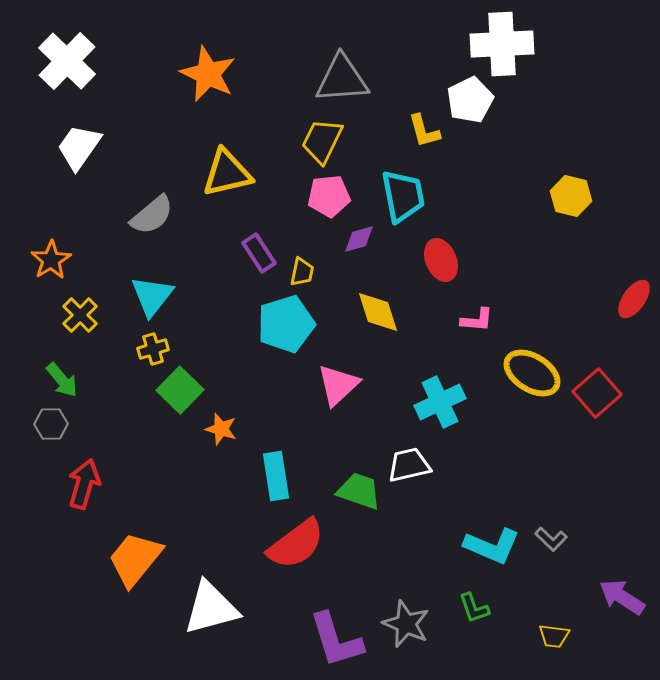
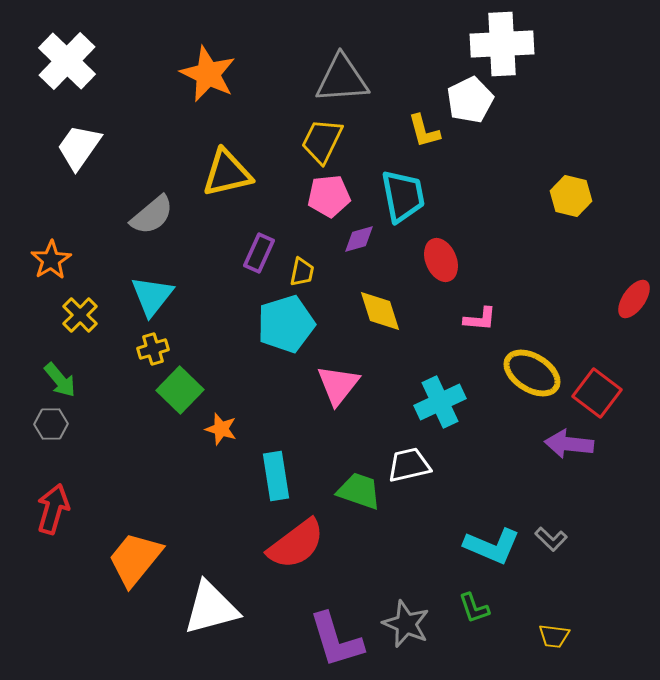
purple rectangle at (259, 253): rotated 57 degrees clockwise
yellow diamond at (378, 312): moved 2 px right, 1 px up
pink L-shape at (477, 320): moved 3 px right, 1 px up
green arrow at (62, 380): moved 2 px left
pink triangle at (338, 385): rotated 9 degrees counterclockwise
red square at (597, 393): rotated 12 degrees counterclockwise
red arrow at (84, 484): moved 31 px left, 25 px down
purple arrow at (622, 597): moved 53 px left, 153 px up; rotated 27 degrees counterclockwise
